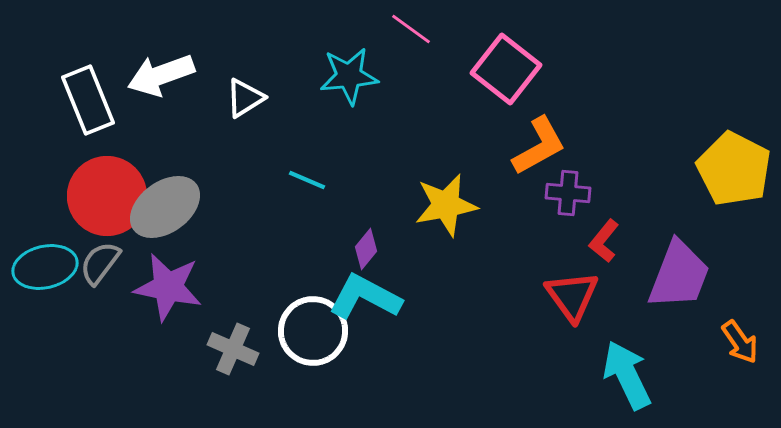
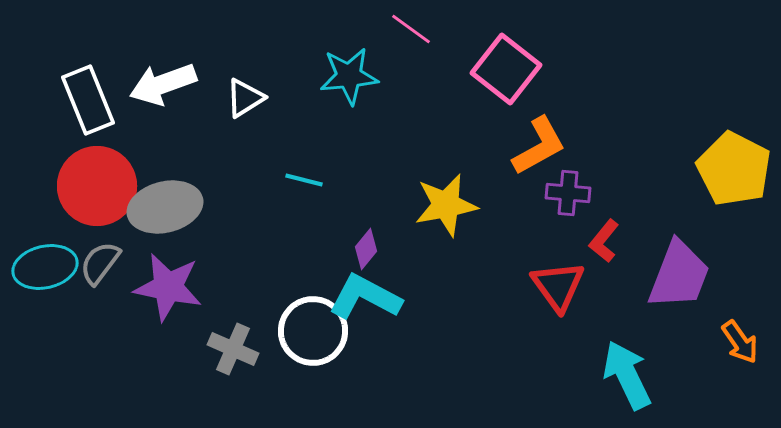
white arrow: moved 2 px right, 9 px down
cyan line: moved 3 px left; rotated 9 degrees counterclockwise
red circle: moved 10 px left, 10 px up
gray ellipse: rotated 22 degrees clockwise
red triangle: moved 14 px left, 10 px up
